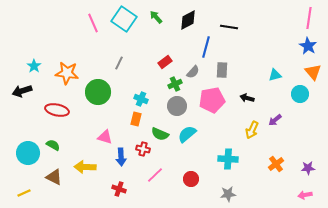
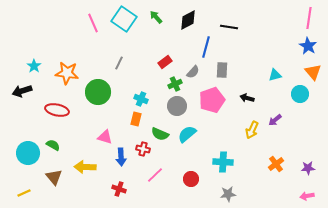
pink pentagon at (212, 100): rotated 10 degrees counterclockwise
cyan cross at (228, 159): moved 5 px left, 3 px down
brown triangle at (54, 177): rotated 24 degrees clockwise
pink arrow at (305, 195): moved 2 px right, 1 px down
